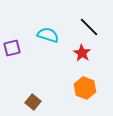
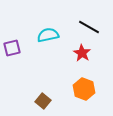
black line: rotated 15 degrees counterclockwise
cyan semicircle: rotated 30 degrees counterclockwise
orange hexagon: moved 1 px left, 1 px down
brown square: moved 10 px right, 1 px up
